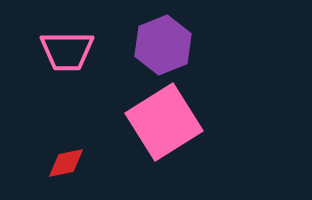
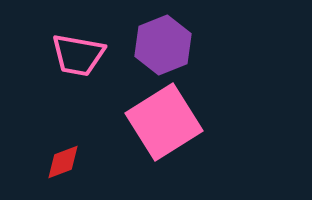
pink trapezoid: moved 11 px right, 4 px down; rotated 10 degrees clockwise
red diamond: moved 3 px left, 1 px up; rotated 9 degrees counterclockwise
